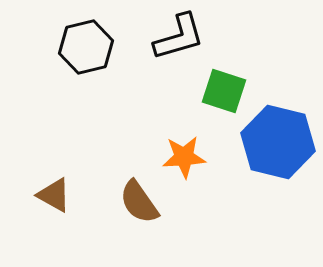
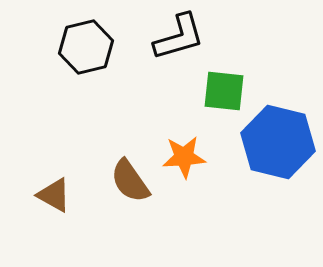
green square: rotated 12 degrees counterclockwise
brown semicircle: moved 9 px left, 21 px up
